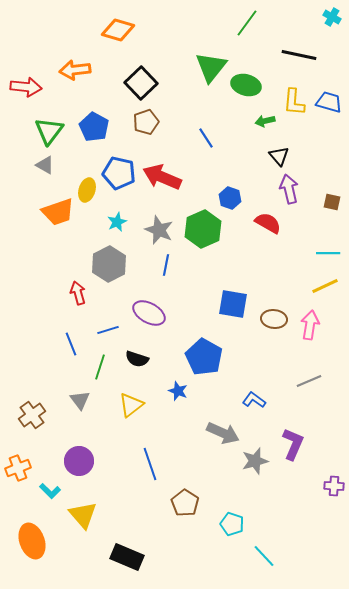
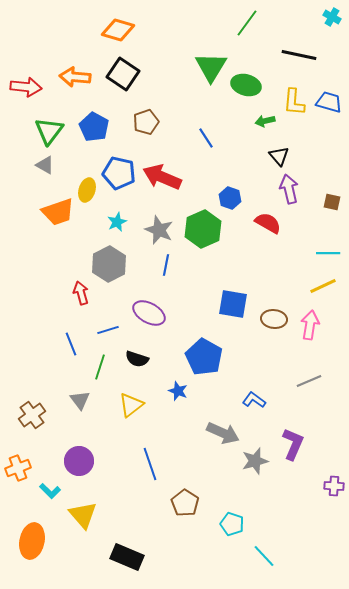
green triangle at (211, 67): rotated 8 degrees counterclockwise
orange arrow at (75, 70): moved 7 px down; rotated 12 degrees clockwise
black square at (141, 83): moved 18 px left, 9 px up; rotated 12 degrees counterclockwise
yellow line at (325, 286): moved 2 px left
red arrow at (78, 293): moved 3 px right
orange ellipse at (32, 541): rotated 32 degrees clockwise
